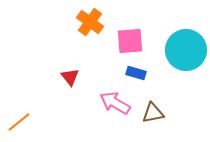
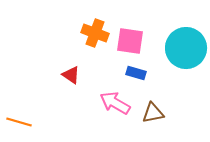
orange cross: moved 5 px right, 11 px down; rotated 16 degrees counterclockwise
pink square: rotated 12 degrees clockwise
cyan circle: moved 2 px up
red triangle: moved 1 px right, 2 px up; rotated 18 degrees counterclockwise
orange line: rotated 55 degrees clockwise
